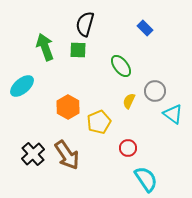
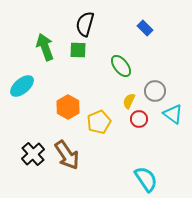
red circle: moved 11 px right, 29 px up
